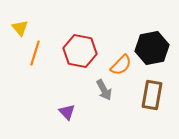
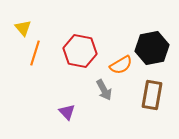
yellow triangle: moved 3 px right
orange semicircle: rotated 15 degrees clockwise
